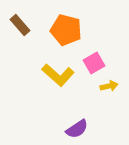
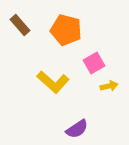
yellow L-shape: moved 5 px left, 7 px down
